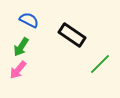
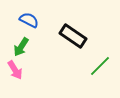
black rectangle: moved 1 px right, 1 px down
green line: moved 2 px down
pink arrow: moved 3 px left; rotated 72 degrees counterclockwise
